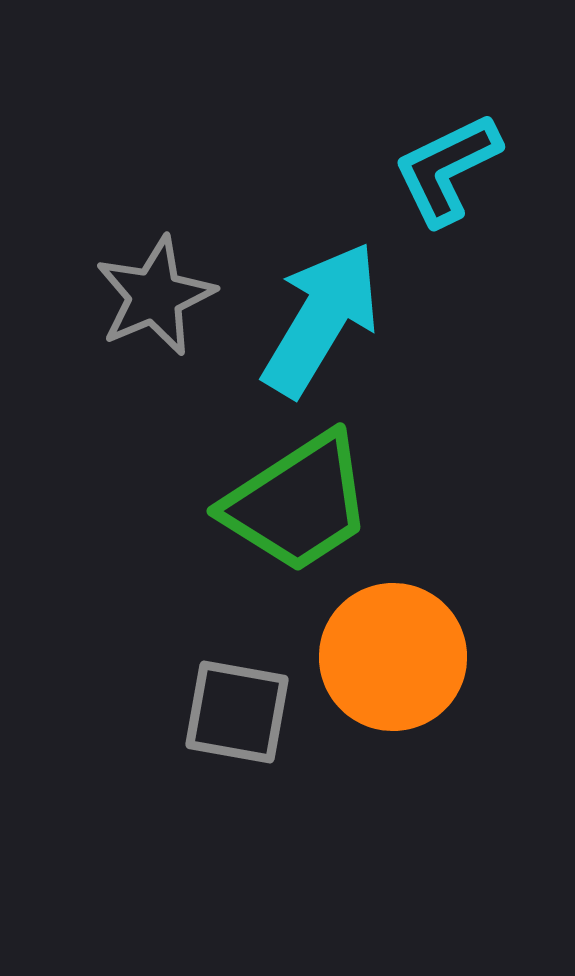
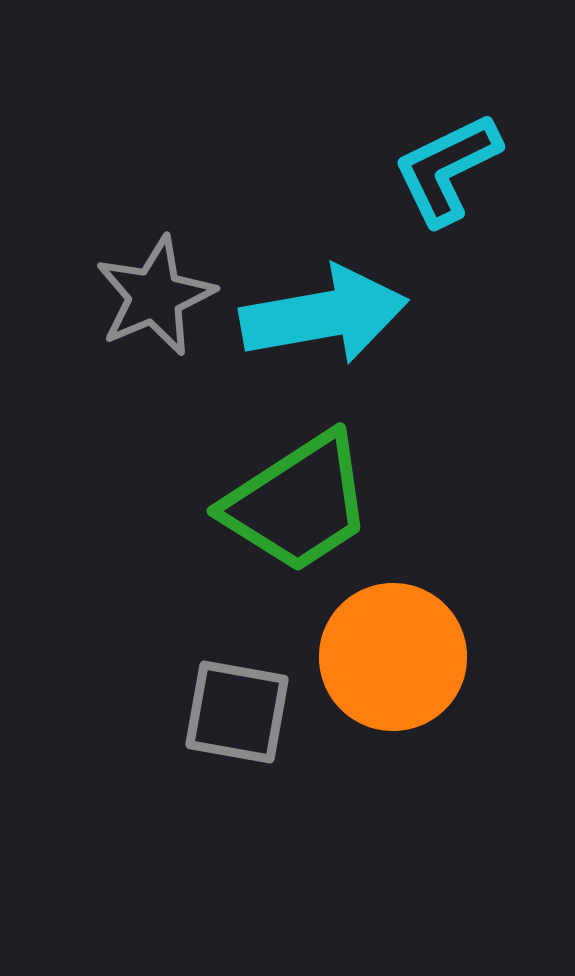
cyan arrow: moved 3 px right, 4 px up; rotated 49 degrees clockwise
